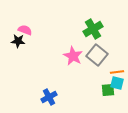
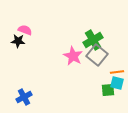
green cross: moved 11 px down
blue cross: moved 25 px left
